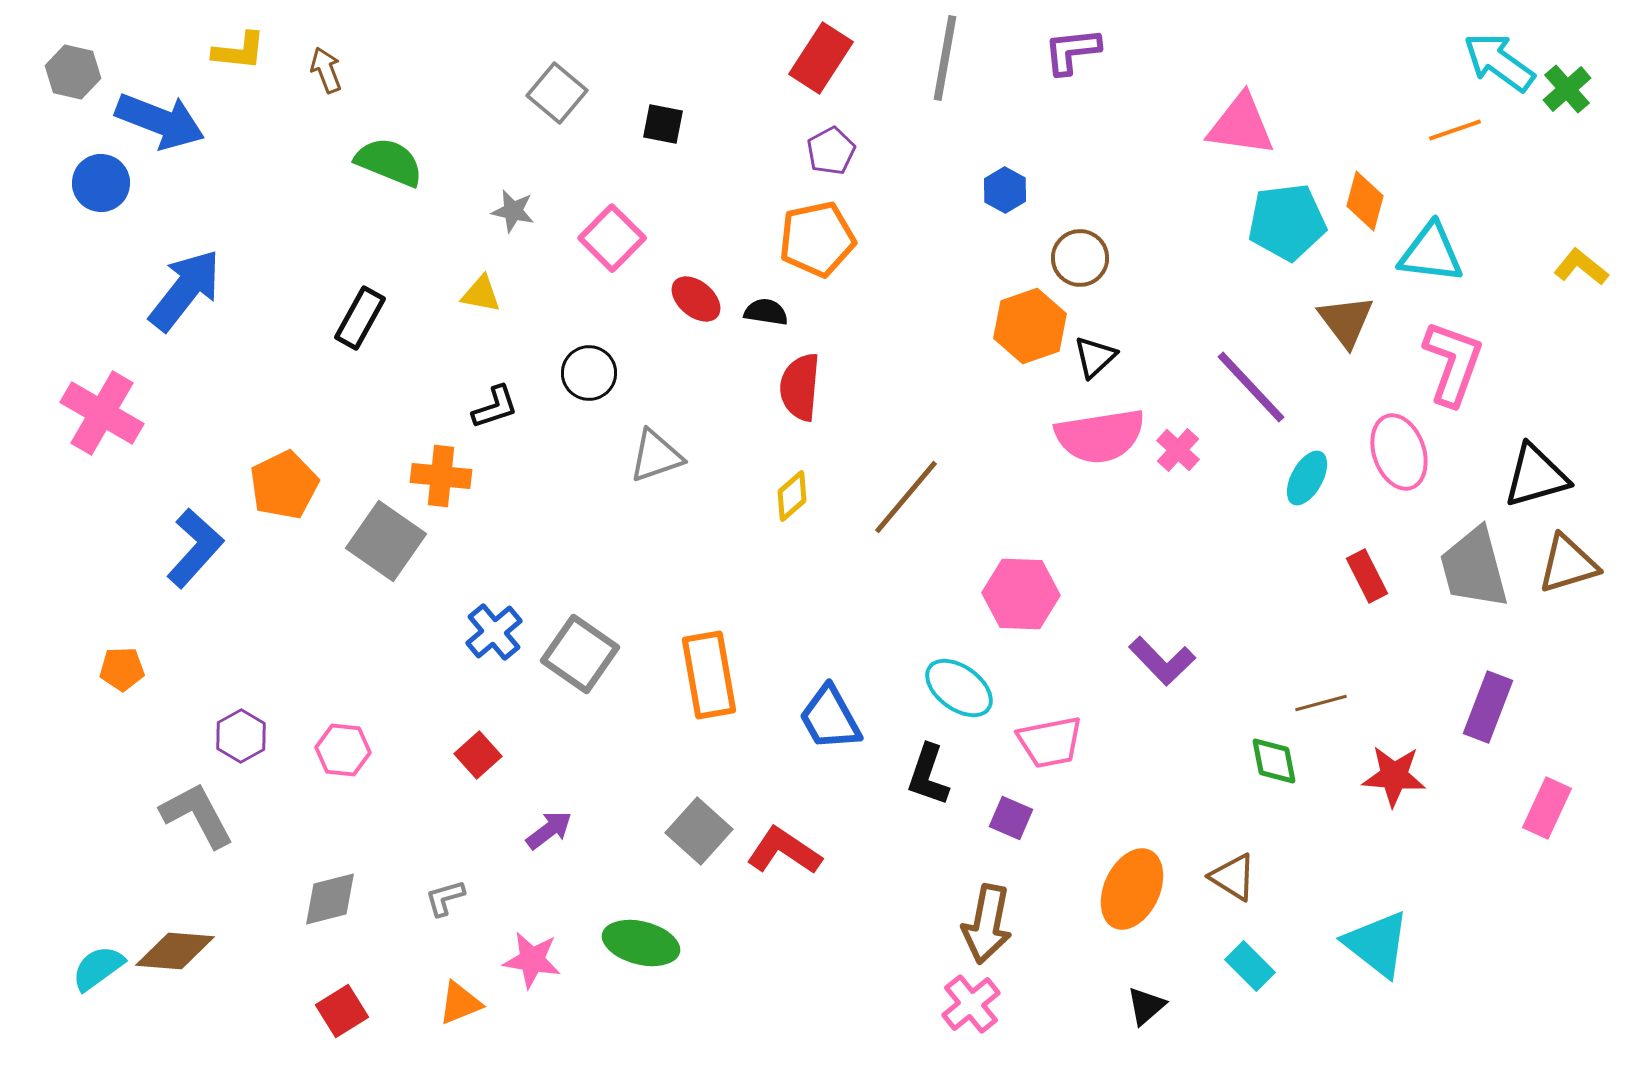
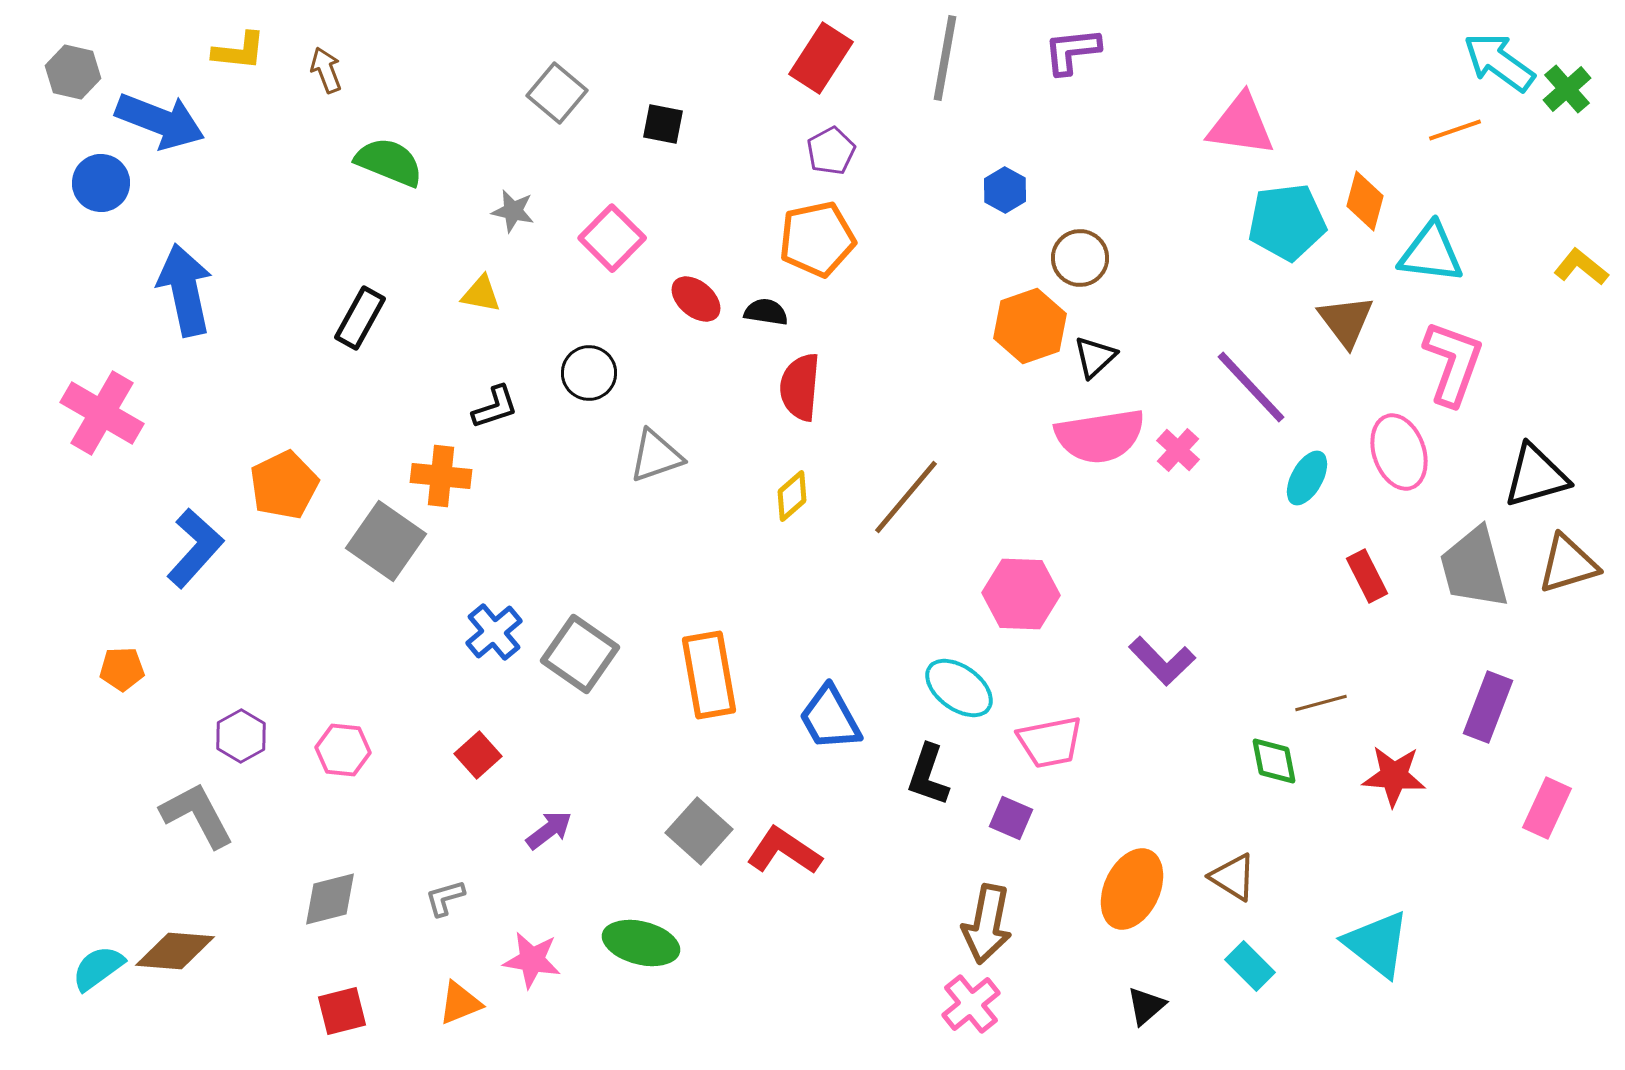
blue arrow at (185, 290): rotated 50 degrees counterclockwise
red square at (342, 1011): rotated 18 degrees clockwise
